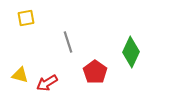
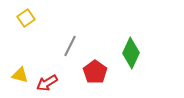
yellow square: rotated 24 degrees counterclockwise
gray line: moved 2 px right, 4 px down; rotated 45 degrees clockwise
green diamond: moved 1 px down
